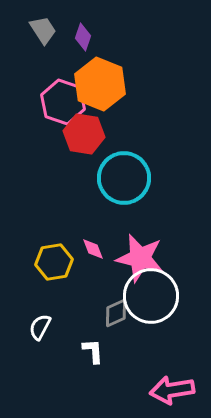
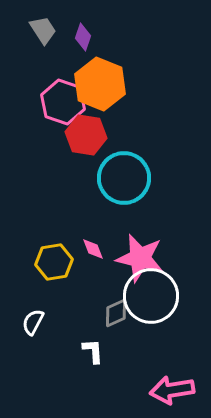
red hexagon: moved 2 px right, 1 px down
white semicircle: moved 7 px left, 5 px up
